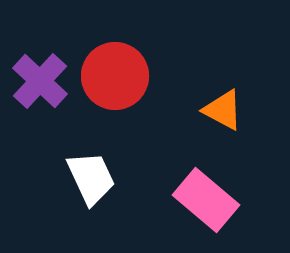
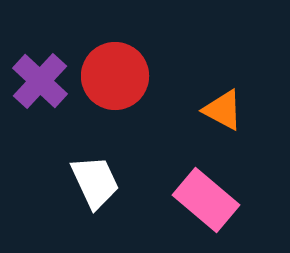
white trapezoid: moved 4 px right, 4 px down
